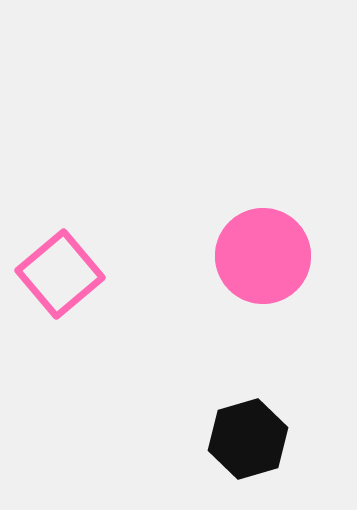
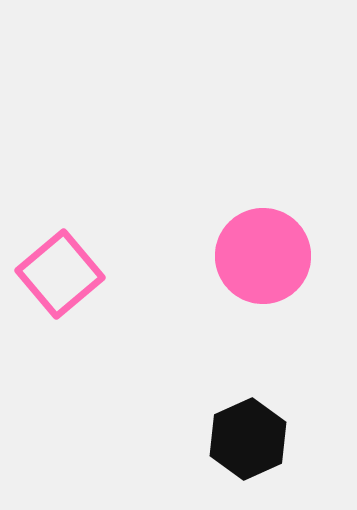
black hexagon: rotated 8 degrees counterclockwise
